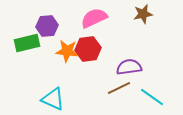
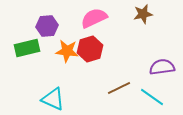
green rectangle: moved 5 px down
red hexagon: moved 2 px right; rotated 10 degrees counterclockwise
purple semicircle: moved 33 px right
